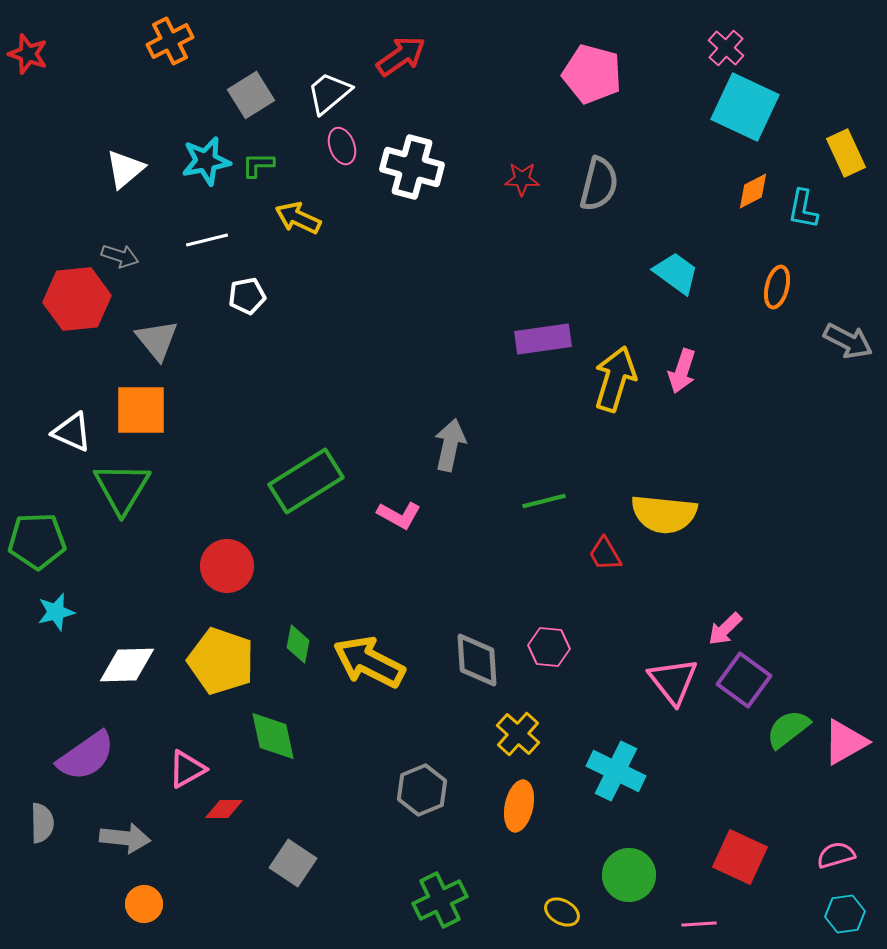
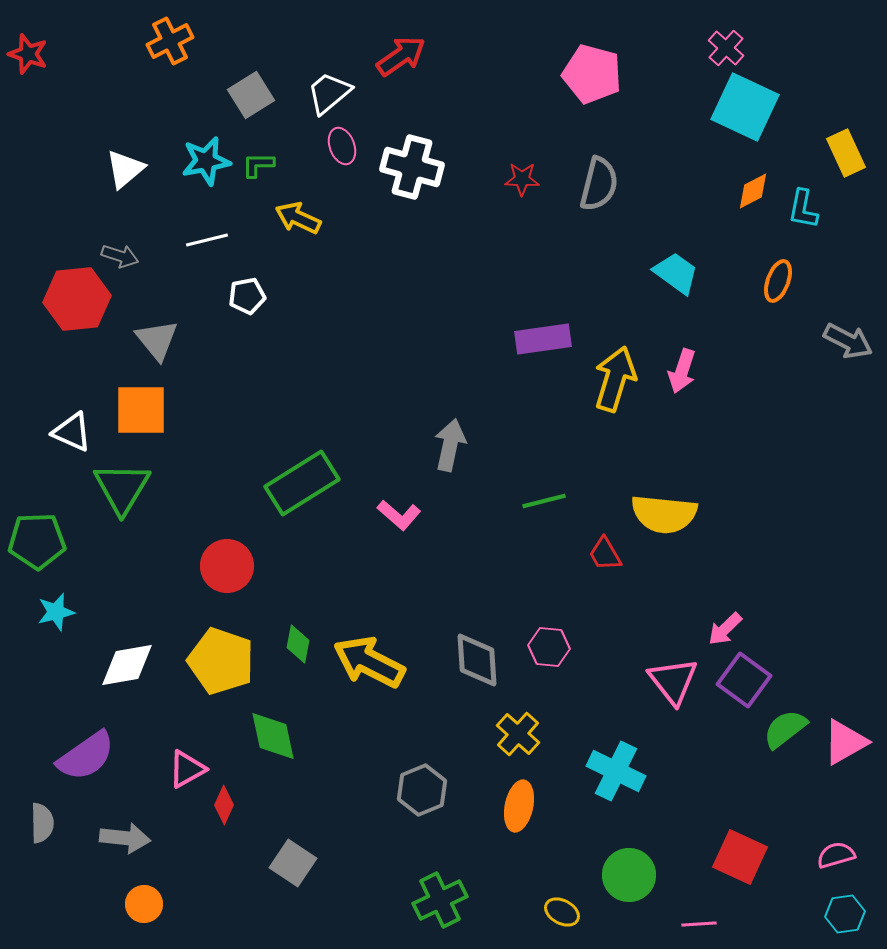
orange ellipse at (777, 287): moved 1 px right, 6 px up; rotated 6 degrees clockwise
green rectangle at (306, 481): moved 4 px left, 2 px down
pink L-shape at (399, 515): rotated 12 degrees clockwise
white diamond at (127, 665): rotated 8 degrees counterclockwise
green semicircle at (788, 729): moved 3 px left
red diamond at (224, 809): moved 4 px up; rotated 66 degrees counterclockwise
